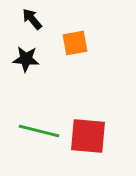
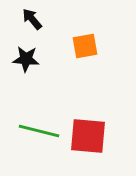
orange square: moved 10 px right, 3 px down
